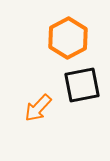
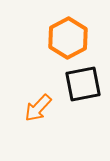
black square: moved 1 px right, 1 px up
